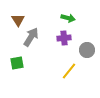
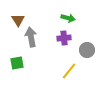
gray arrow: rotated 42 degrees counterclockwise
